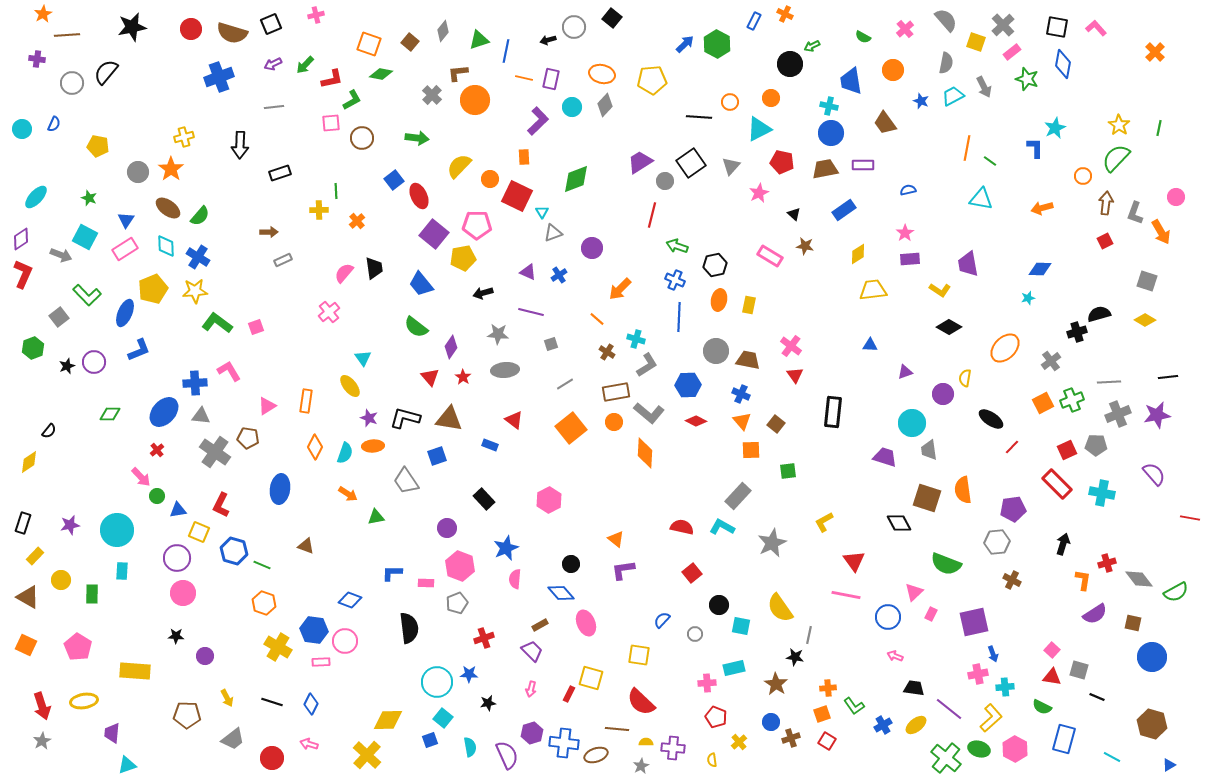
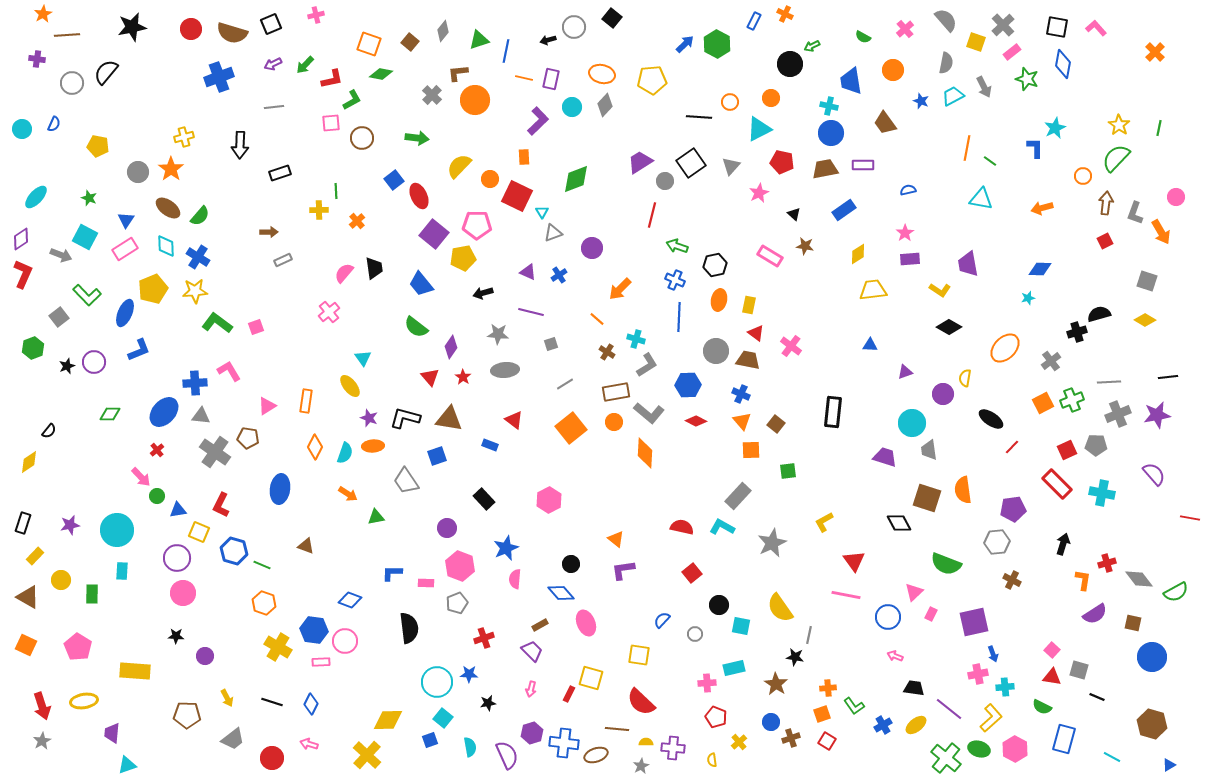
red triangle at (795, 375): moved 39 px left, 42 px up; rotated 18 degrees counterclockwise
